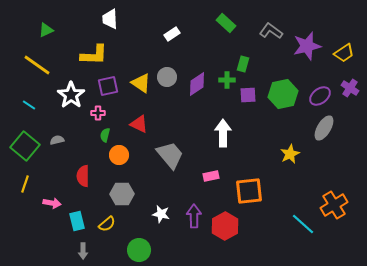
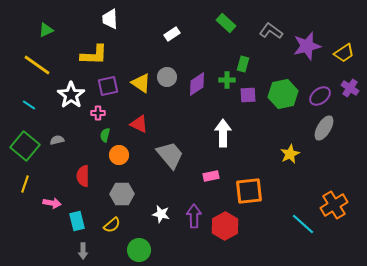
yellow semicircle at (107, 224): moved 5 px right, 1 px down
